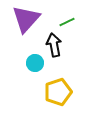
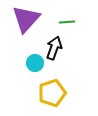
green line: rotated 21 degrees clockwise
black arrow: moved 3 px down; rotated 30 degrees clockwise
yellow pentagon: moved 6 px left, 1 px down
